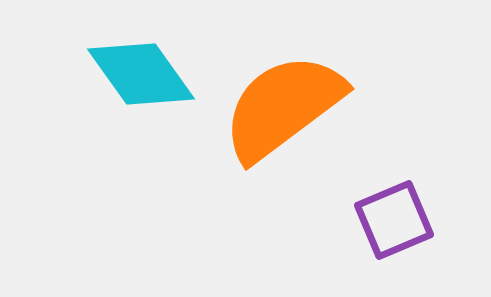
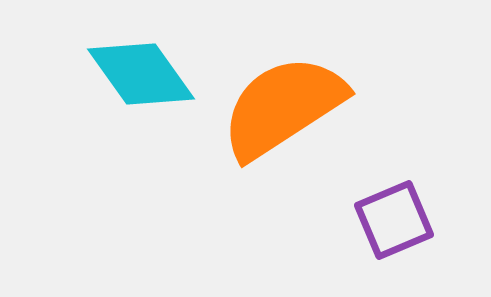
orange semicircle: rotated 4 degrees clockwise
